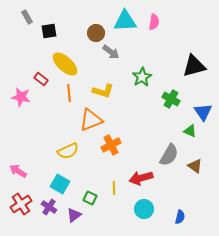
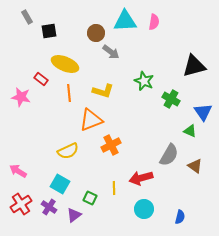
yellow ellipse: rotated 20 degrees counterclockwise
green star: moved 2 px right, 4 px down; rotated 18 degrees counterclockwise
